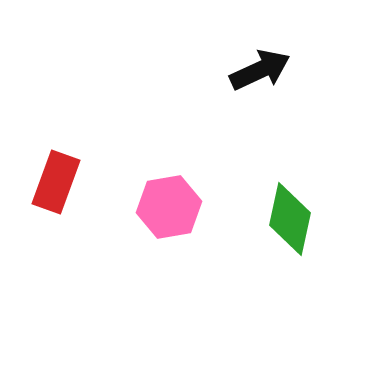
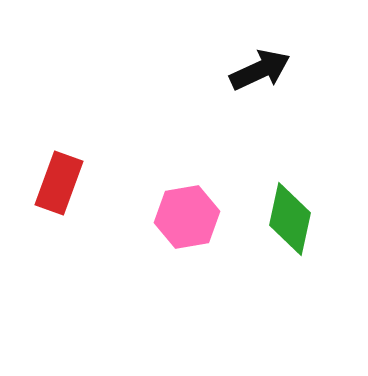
red rectangle: moved 3 px right, 1 px down
pink hexagon: moved 18 px right, 10 px down
